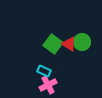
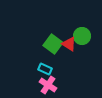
green circle: moved 6 px up
cyan rectangle: moved 1 px right, 2 px up
pink cross: rotated 30 degrees counterclockwise
